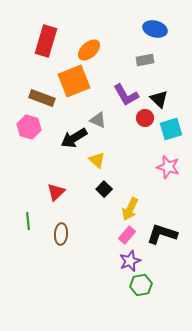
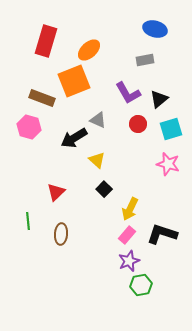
purple L-shape: moved 2 px right, 2 px up
black triangle: rotated 36 degrees clockwise
red circle: moved 7 px left, 6 px down
pink star: moved 3 px up
purple star: moved 1 px left
